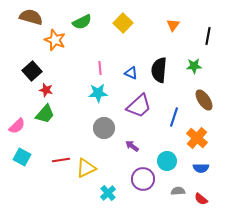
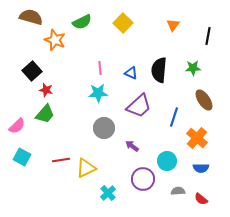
green star: moved 1 px left, 2 px down
